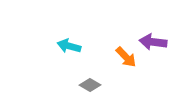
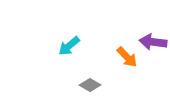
cyan arrow: rotated 55 degrees counterclockwise
orange arrow: moved 1 px right
